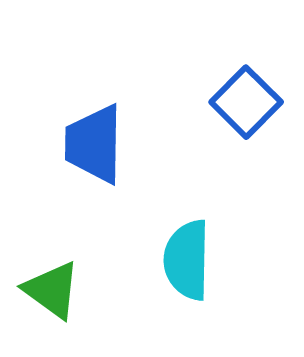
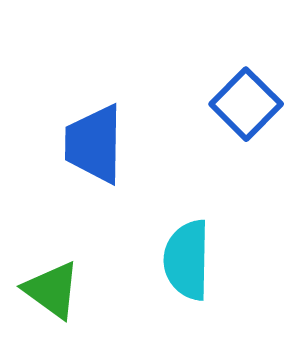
blue square: moved 2 px down
